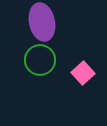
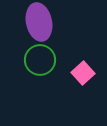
purple ellipse: moved 3 px left
